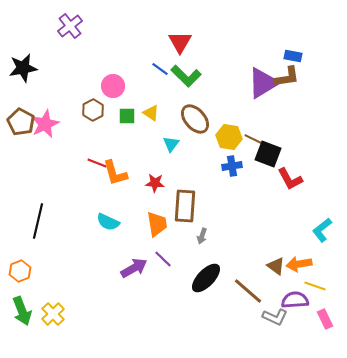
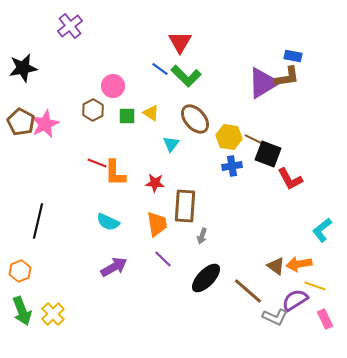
orange L-shape at (115, 173): rotated 16 degrees clockwise
purple arrow at (134, 268): moved 20 px left, 1 px up
purple semicircle at (295, 300): rotated 28 degrees counterclockwise
